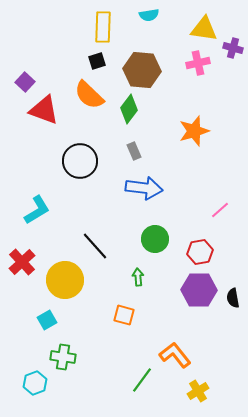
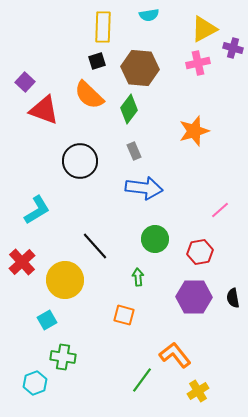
yellow triangle: rotated 36 degrees counterclockwise
brown hexagon: moved 2 px left, 2 px up
purple hexagon: moved 5 px left, 7 px down
